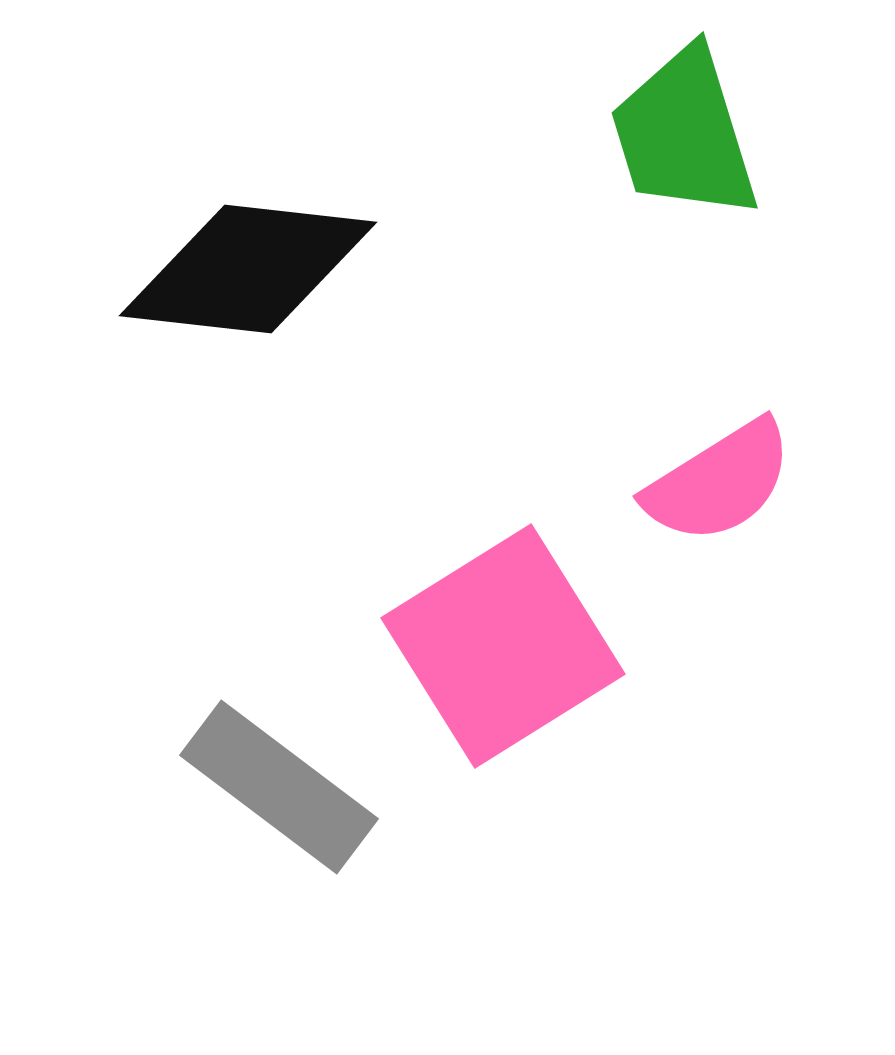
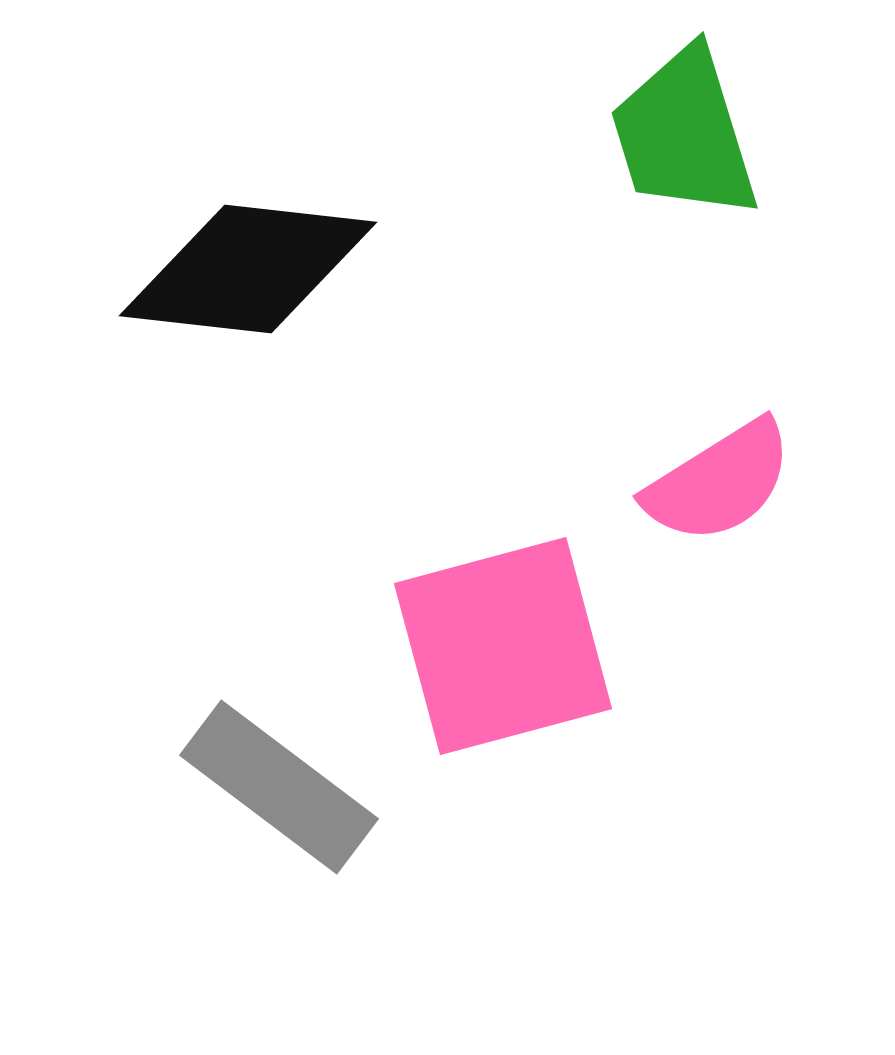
pink square: rotated 17 degrees clockwise
